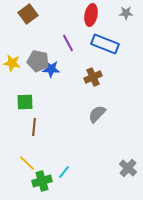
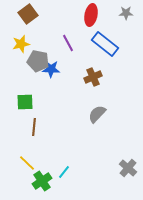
blue rectangle: rotated 16 degrees clockwise
yellow star: moved 9 px right, 19 px up; rotated 24 degrees counterclockwise
green cross: rotated 18 degrees counterclockwise
